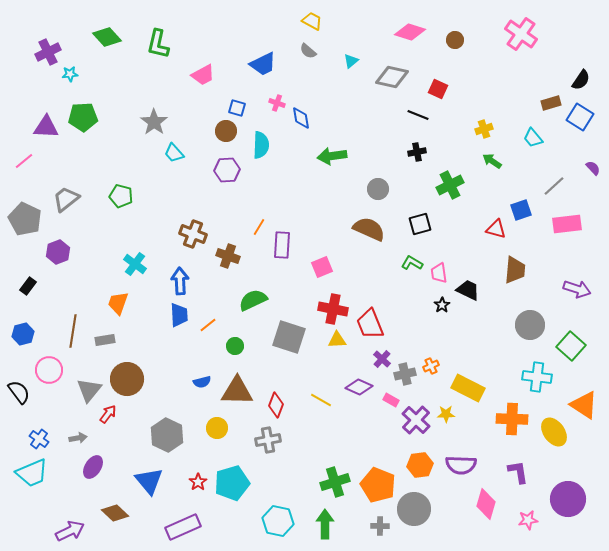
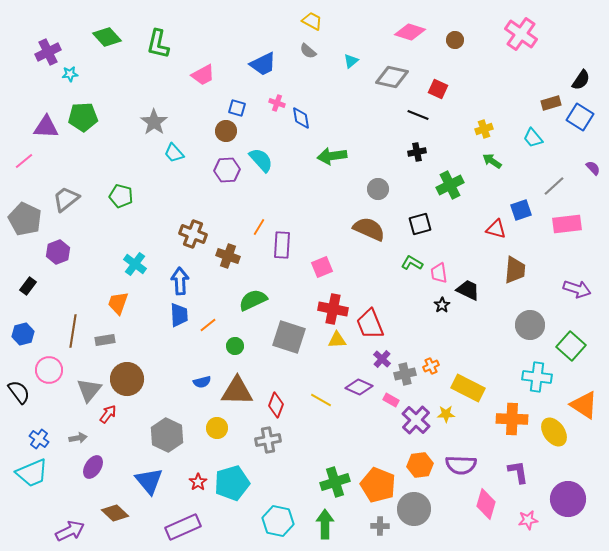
cyan semicircle at (261, 145): moved 15 px down; rotated 44 degrees counterclockwise
